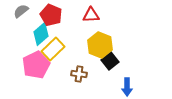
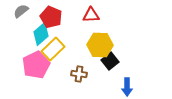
red pentagon: moved 2 px down
yellow hexagon: rotated 20 degrees counterclockwise
